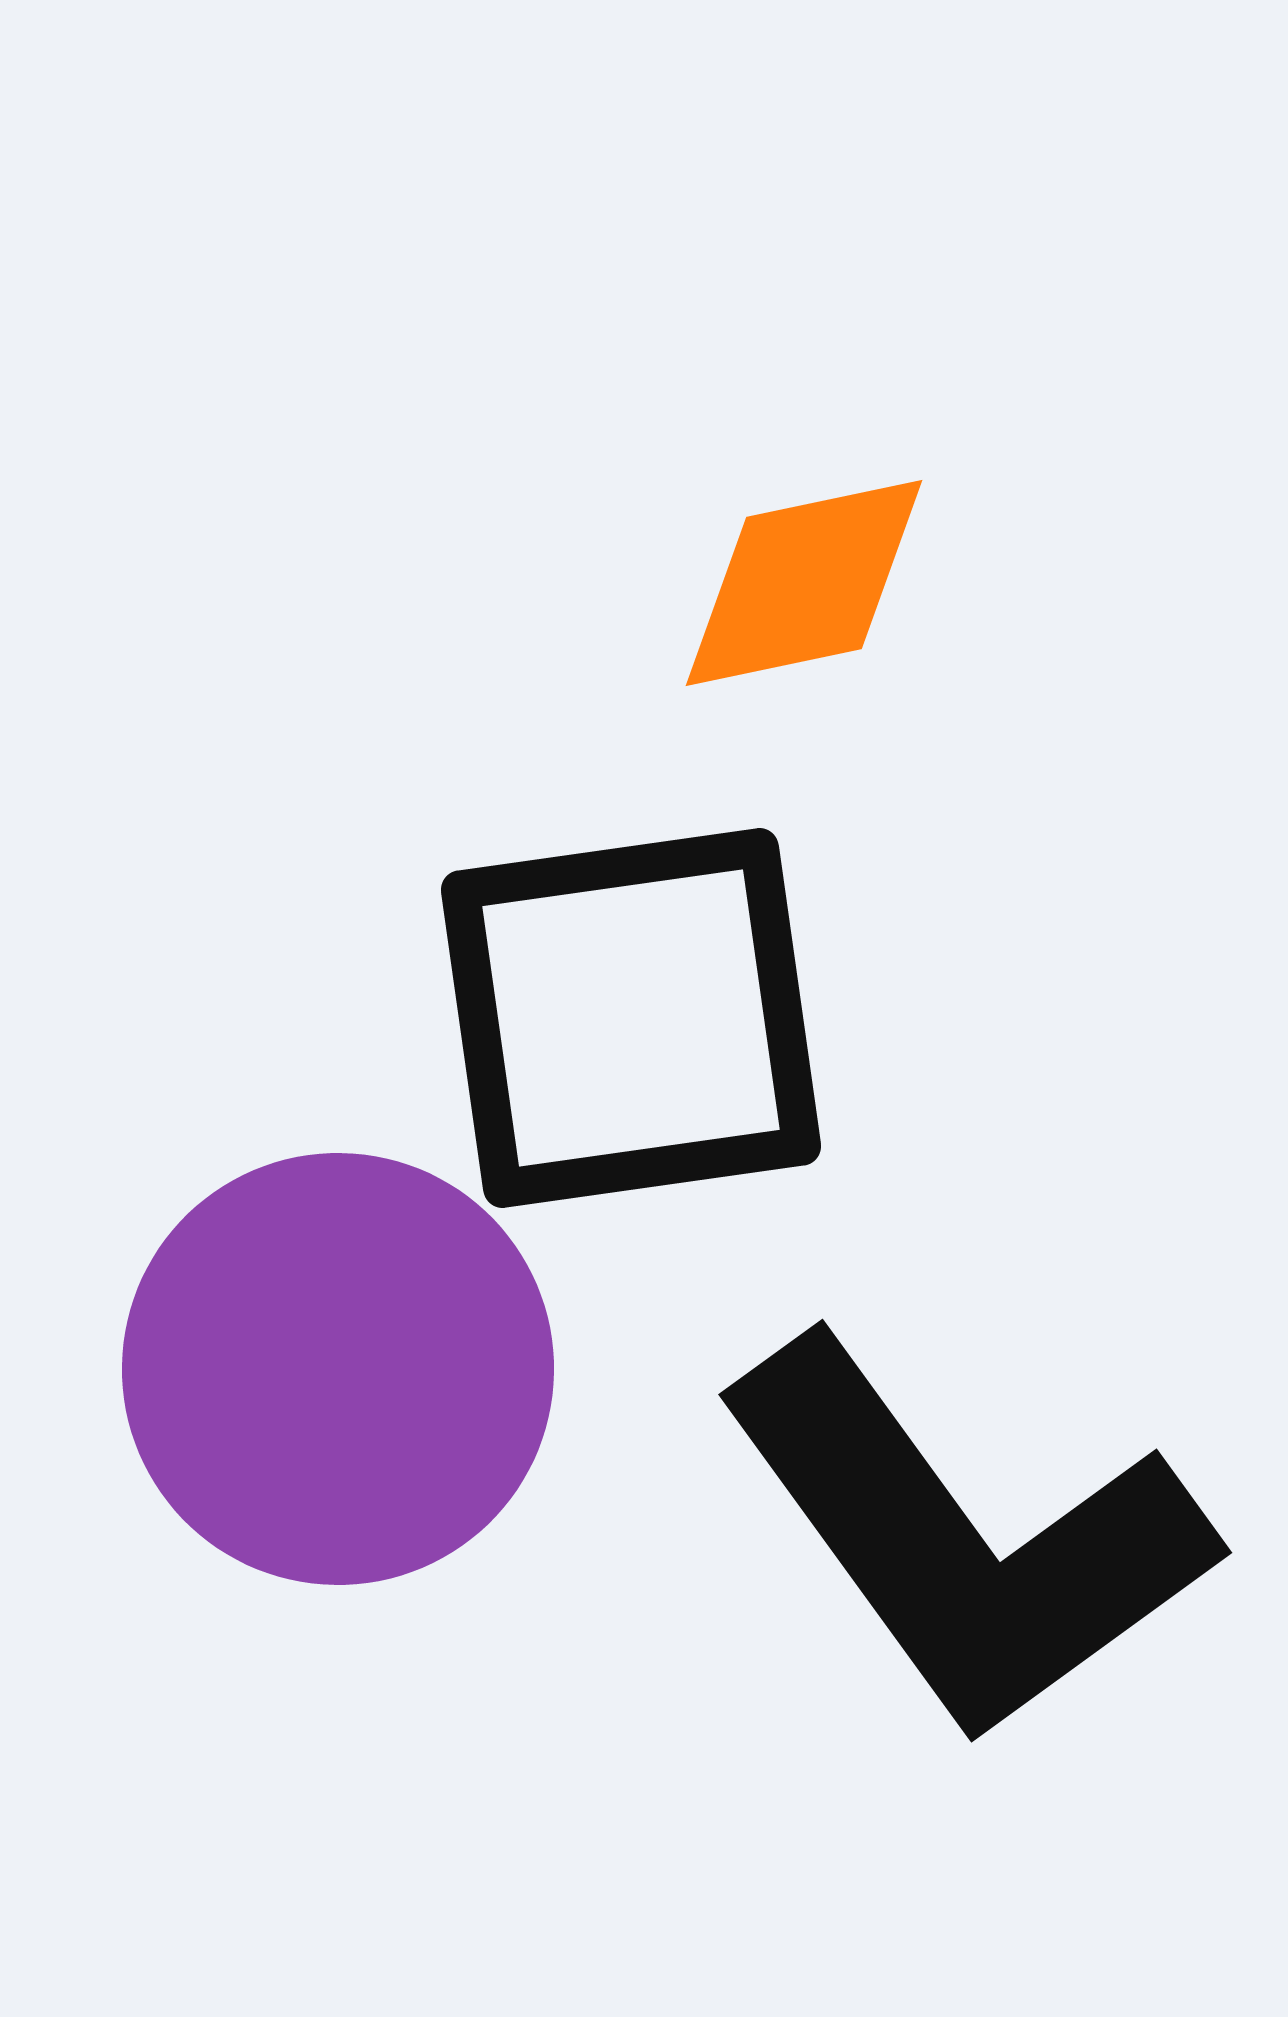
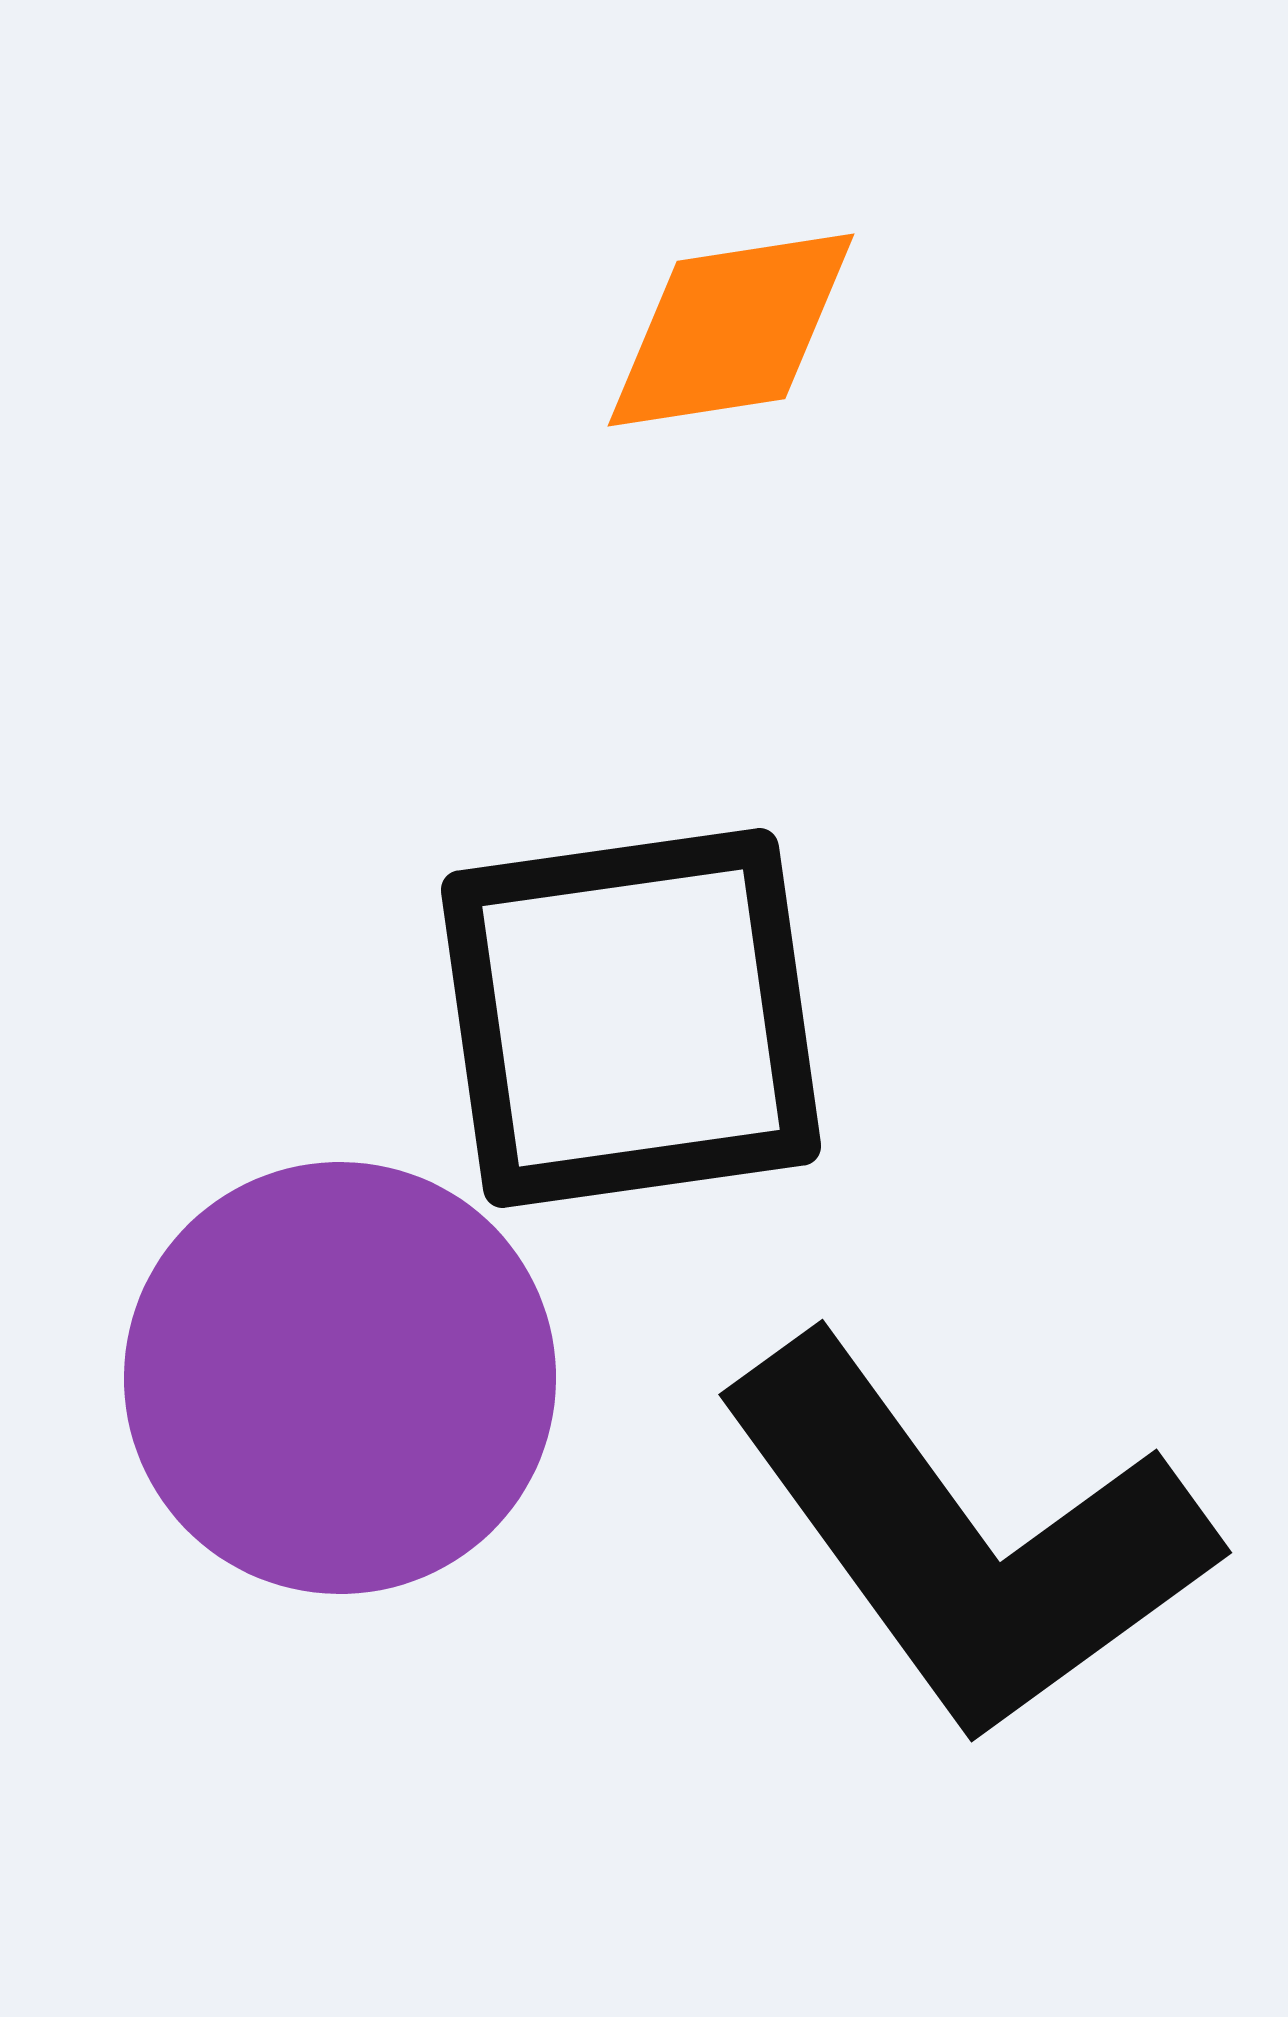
orange diamond: moved 73 px left, 253 px up; rotated 3 degrees clockwise
purple circle: moved 2 px right, 9 px down
